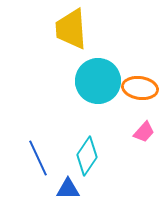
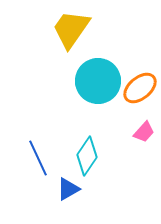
yellow trapezoid: rotated 39 degrees clockwise
orange ellipse: rotated 48 degrees counterclockwise
blue triangle: rotated 30 degrees counterclockwise
